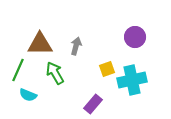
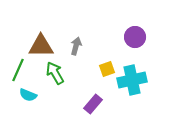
brown triangle: moved 1 px right, 2 px down
